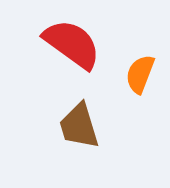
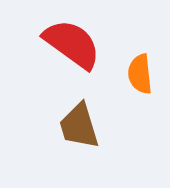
orange semicircle: rotated 27 degrees counterclockwise
